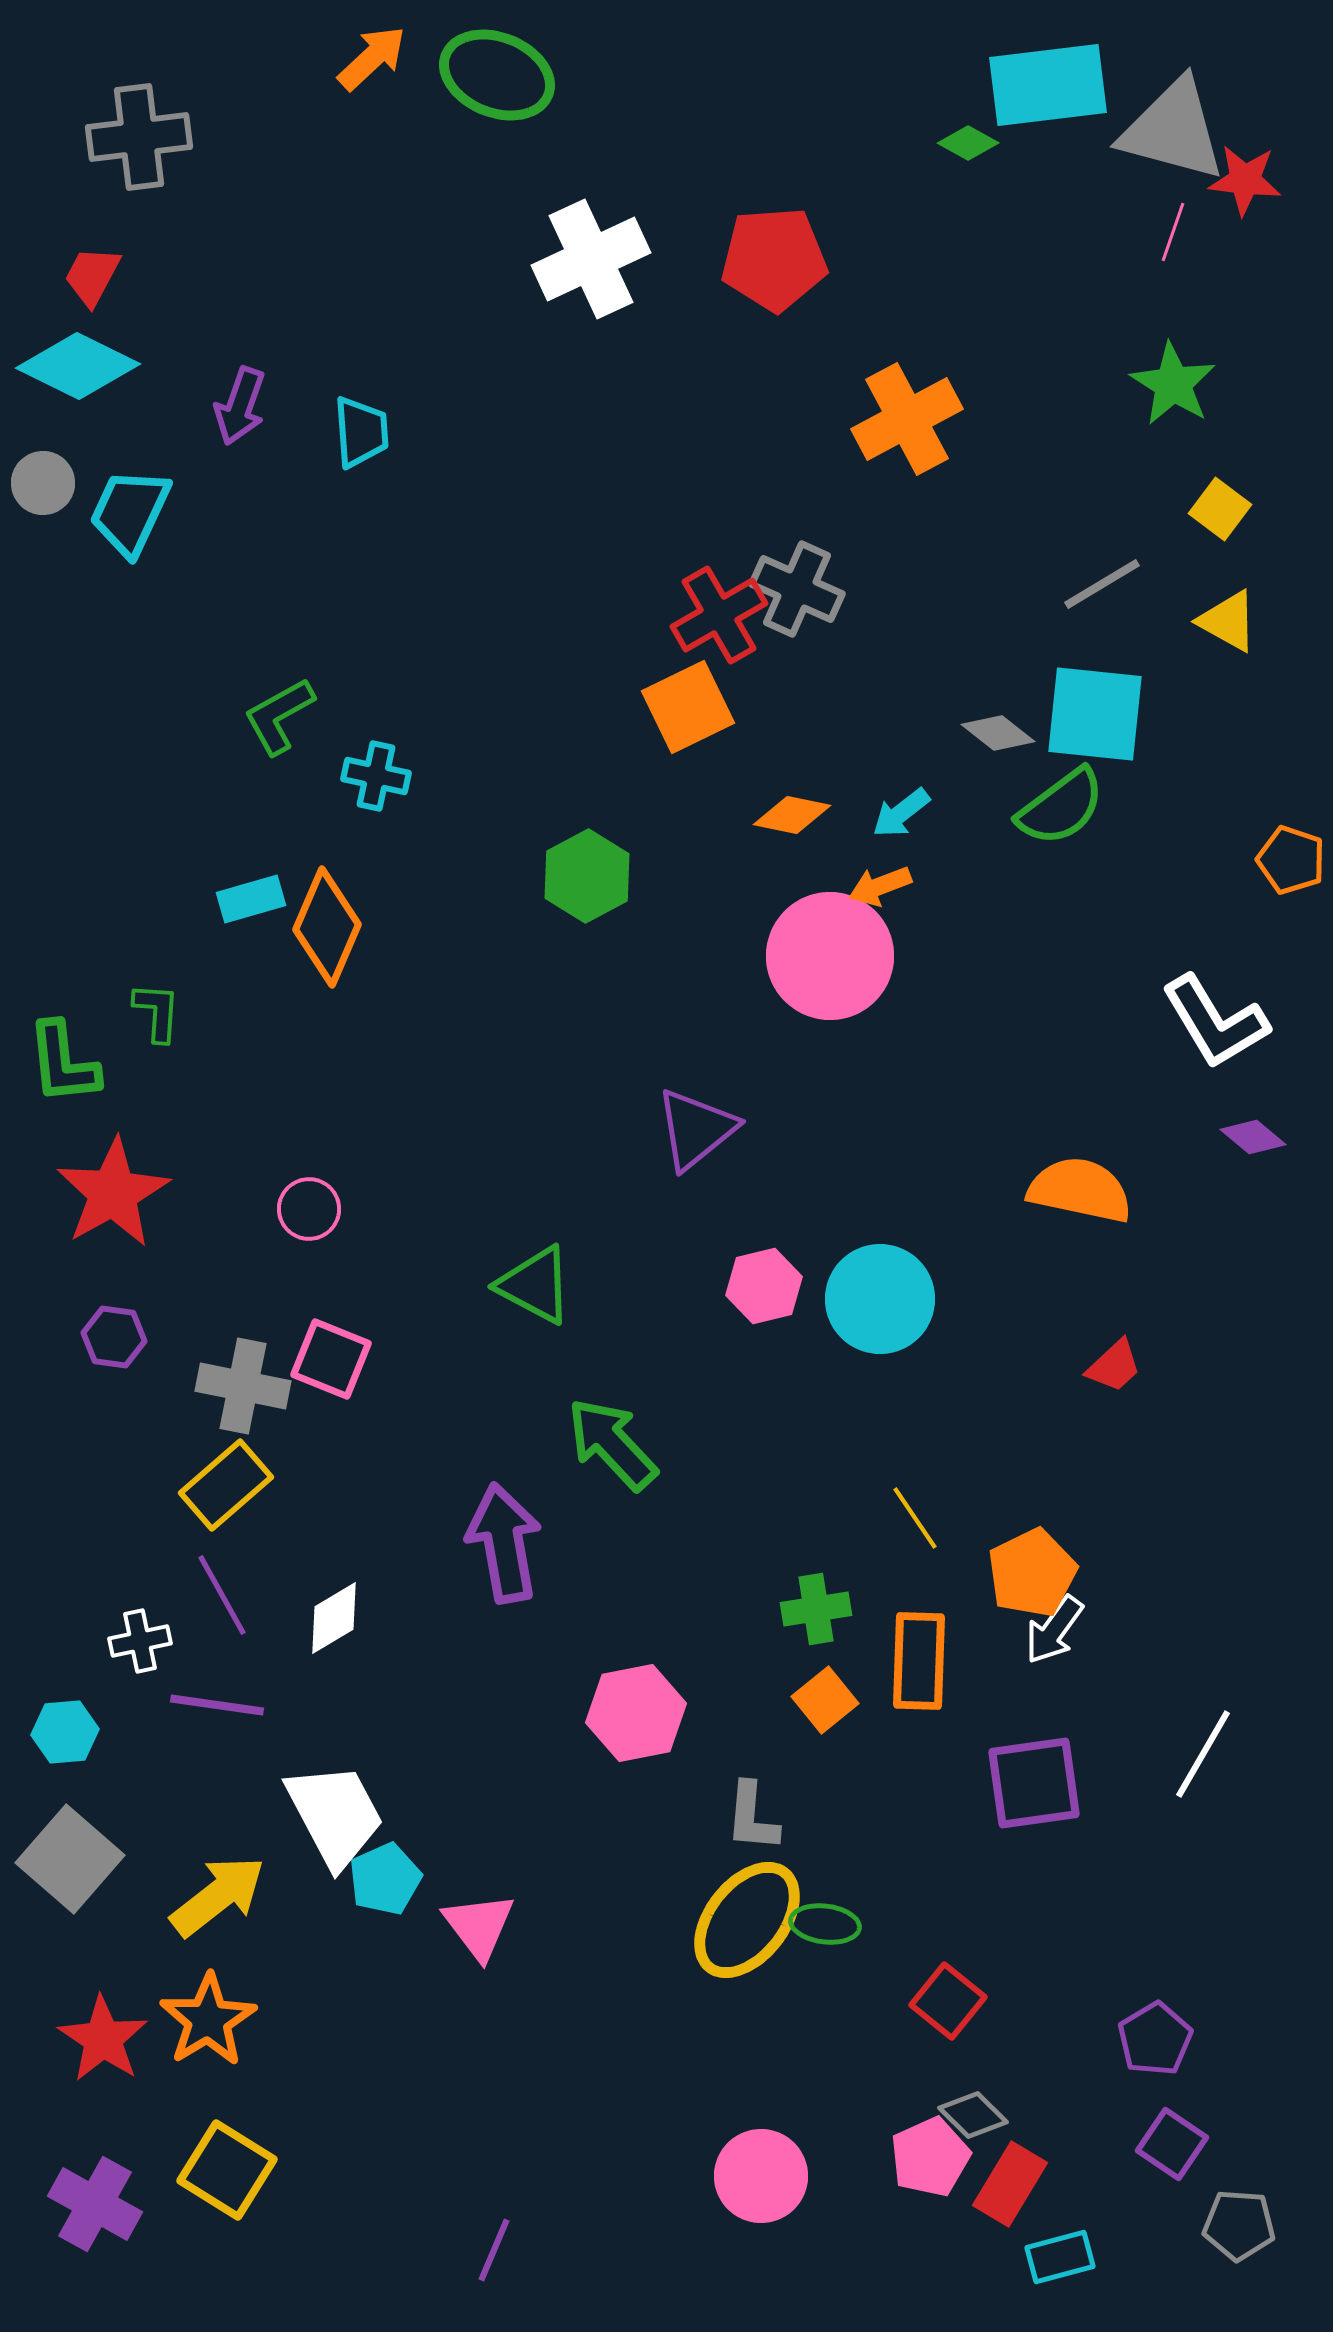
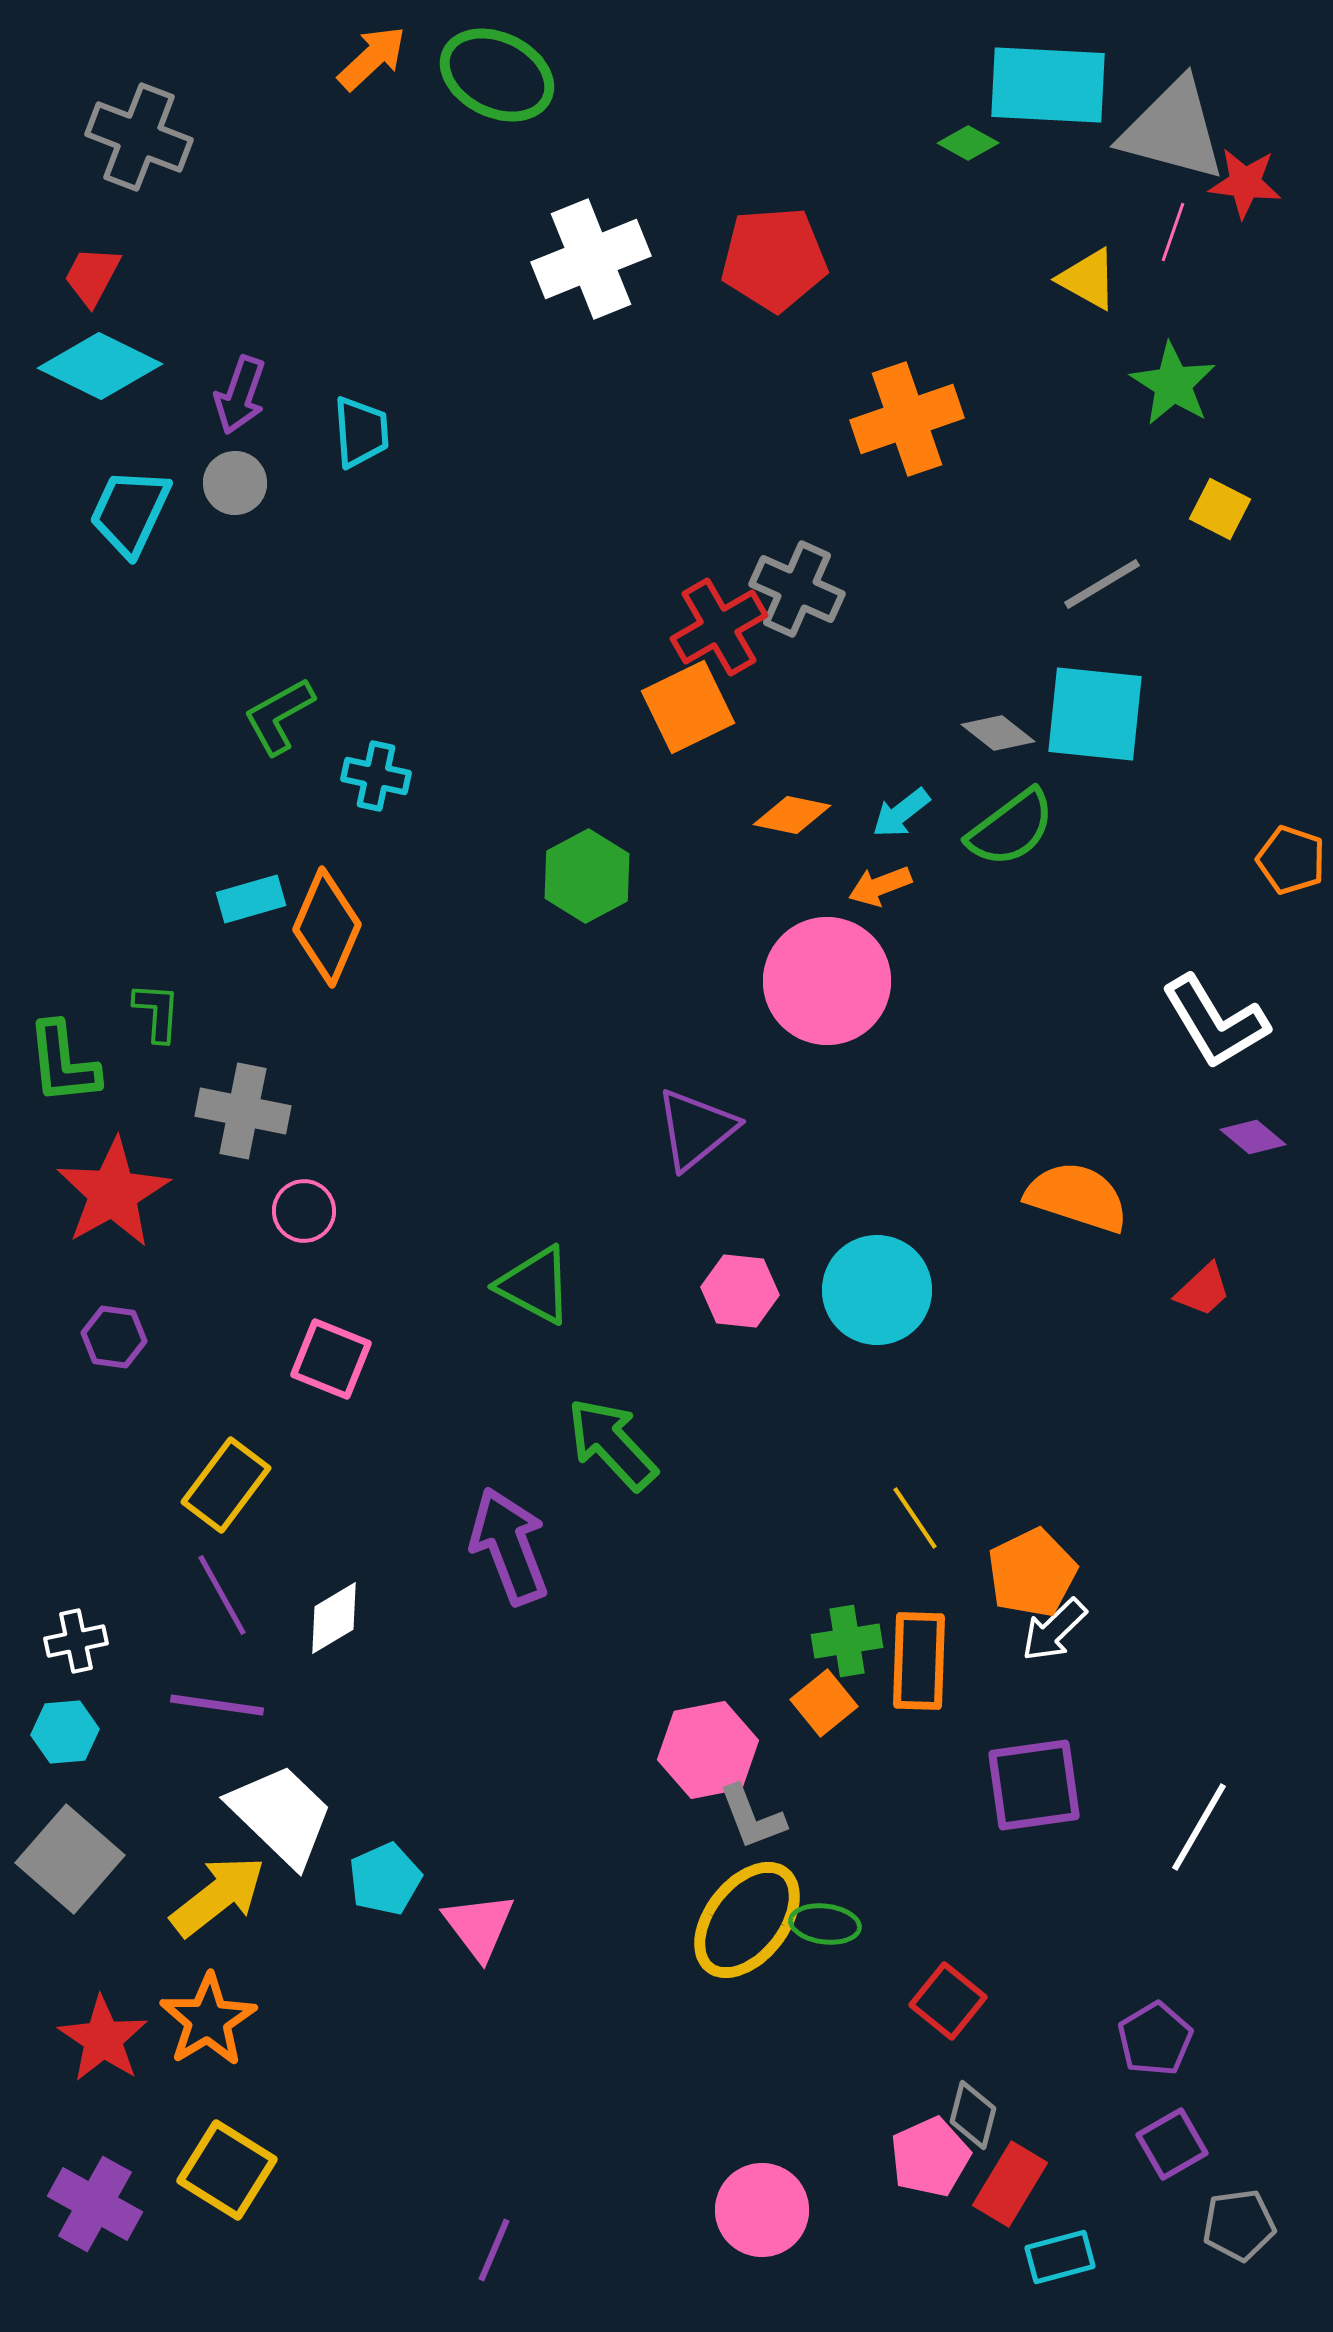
green ellipse at (497, 75): rotated 4 degrees clockwise
cyan rectangle at (1048, 85): rotated 10 degrees clockwise
gray cross at (139, 137): rotated 28 degrees clockwise
red star at (1245, 180): moved 3 px down
white cross at (591, 259): rotated 3 degrees clockwise
cyan diamond at (78, 366): moved 22 px right
purple arrow at (240, 406): moved 11 px up
orange cross at (907, 419): rotated 9 degrees clockwise
gray circle at (43, 483): moved 192 px right
yellow square at (1220, 509): rotated 10 degrees counterclockwise
red cross at (719, 615): moved 12 px down
yellow triangle at (1228, 621): moved 140 px left, 342 px up
green semicircle at (1061, 807): moved 50 px left, 21 px down
pink circle at (830, 956): moved 3 px left, 25 px down
orange semicircle at (1080, 1190): moved 3 px left, 7 px down; rotated 6 degrees clockwise
pink circle at (309, 1209): moved 5 px left, 2 px down
pink hexagon at (764, 1286): moved 24 px left, 5 px down; rotated 20 degrees clockwise
cyan circle at (880, 1299): moved 3 px left, 9 px up
red trapezoid at (1114, 1366): moved 89 px right, 76 px up
gray cross at (243, 1386): moved 275 px up
yellow rectangle at (226, 1485): rotated 12 degrees counterclockwise
purple arrow at (504, 1543): moved 5 px right, 3 px down; rotated 11 degrees counterclockwise
green cross at (816, 1609): moved 31 px right, 32 px down
white arrow at (1054, 1630): rotated 10 degrees clockwise
white cross at (140, 1641): moved 64 px left
orange square at (825, 1700): moved 1 px left, 3 px down
pink hexagon at (636, 1713): moved 72 px right, 37 px down
white line at (1203, 1754): moved 4 px left, 73 px down
purple square at (1034, 1783): moved 2 px down
white trapezoid at (335, 1815): moved 54 px left; rotated 18 degrees counterclockwise
gray L-shape at (752, 1817): rotated 26 degrees counterclockwise
gray diamond at (973, 2115): rotated 60 degrees clockwise
purple square at (1172, 2144): rotated 26 degrees clockwise
pink circle at (761, 2176): moved 1 px right, 34 px down
gray pentagon at (1239, 2225): rotated 12 degrees counterclockwise
